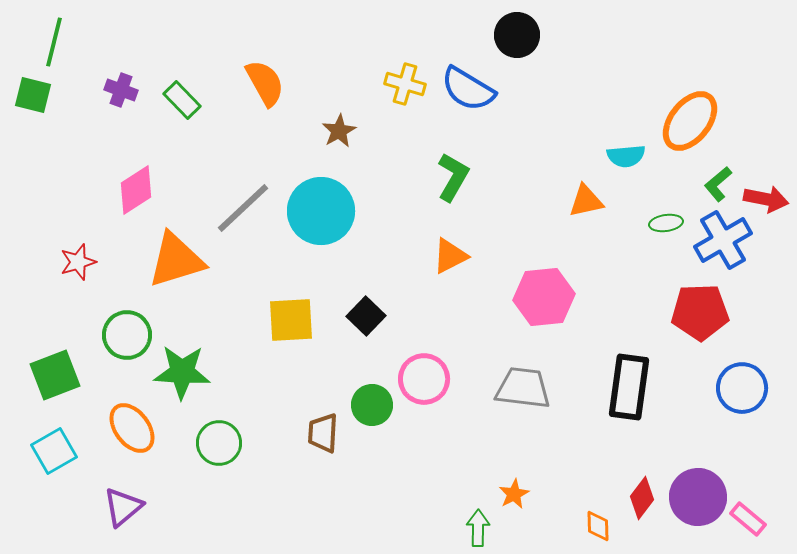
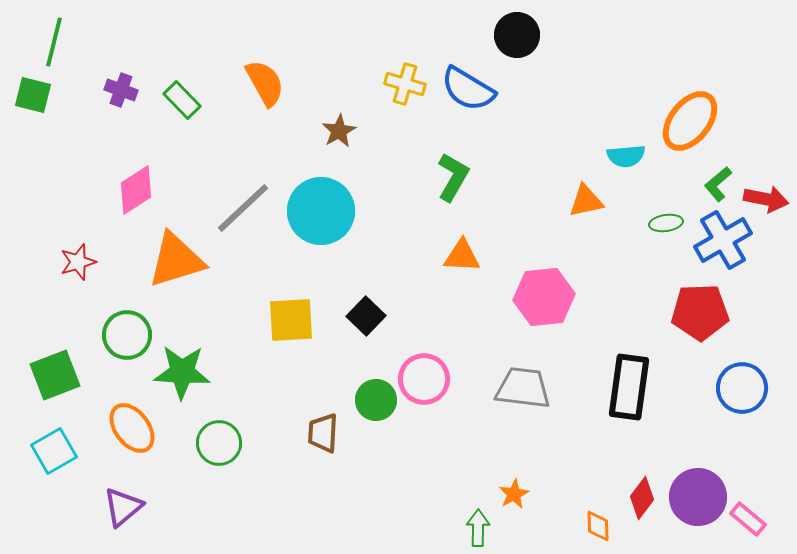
orange triangle at (450, 256): moved 12 px right; rotated 30 degrees clockwise
green circle at (372, 405): moved 4 px right, 5 px up
